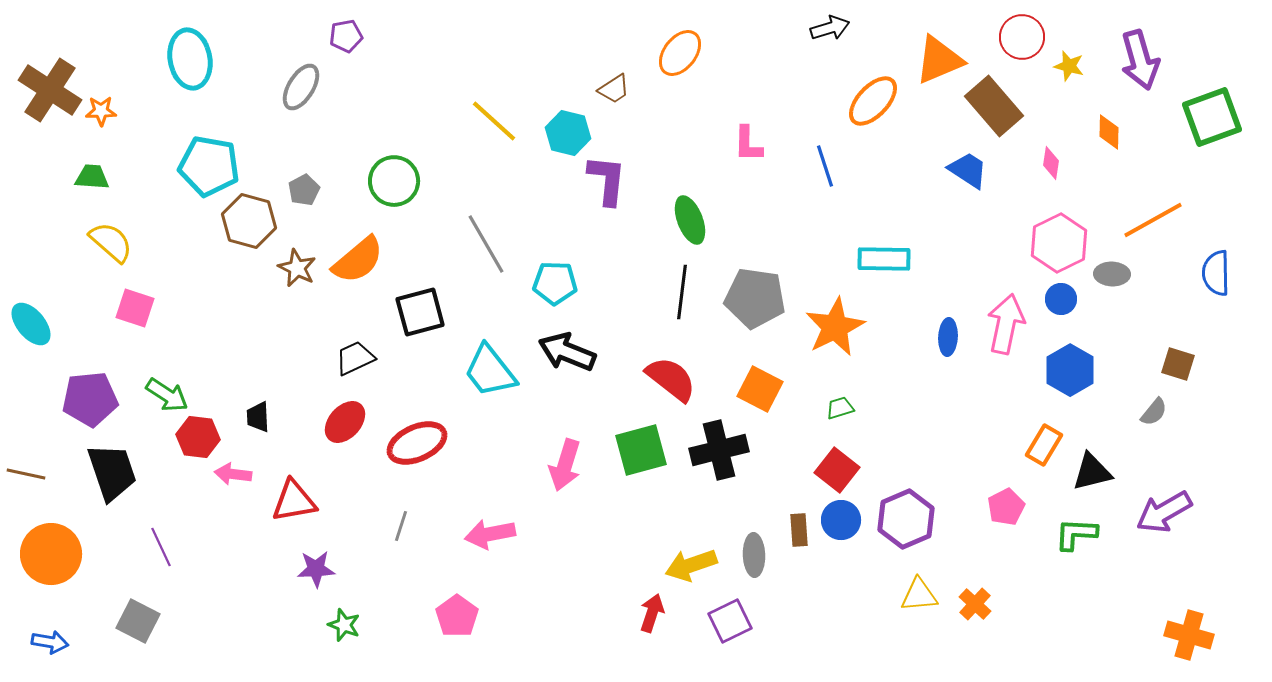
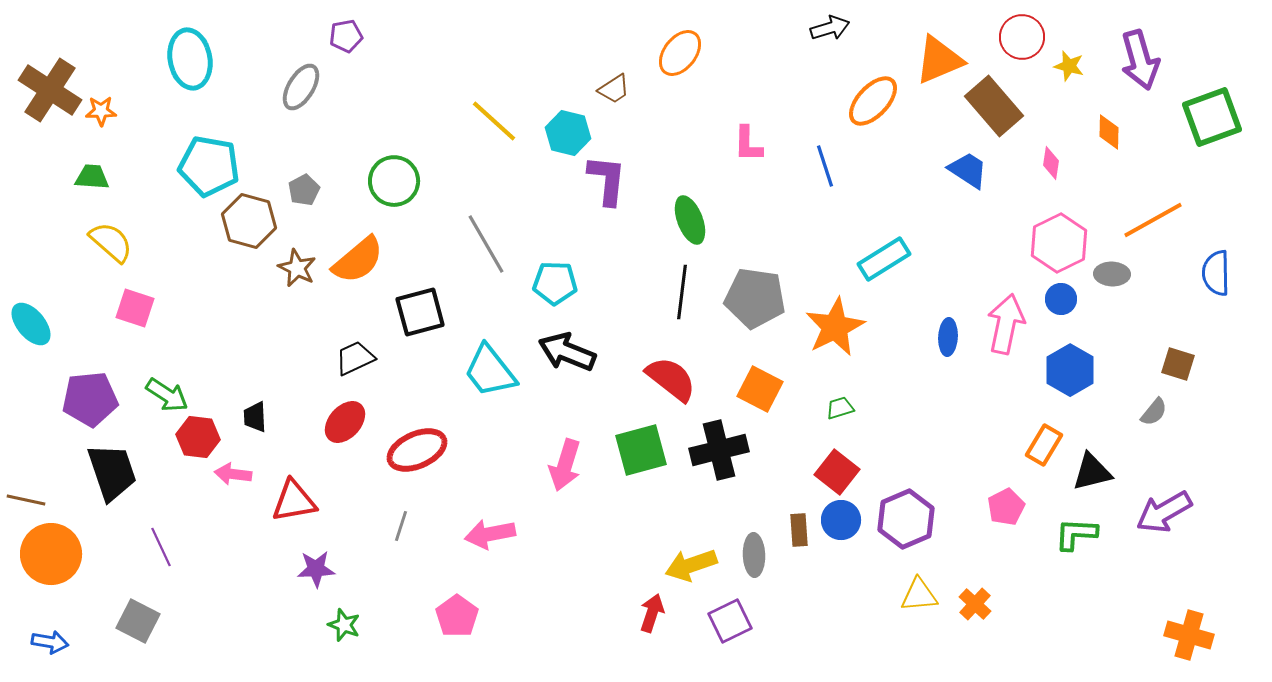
cyan rectangle at (884, 259): rotated 33 degrees counterclockwise
black trapezoid at (258, 417): moved 3 px left
red ellipse at (417, 443): moved 7 px down
red square at (837, 470): moved 2 px down
brown line at (26, 474): moved 26 px down
